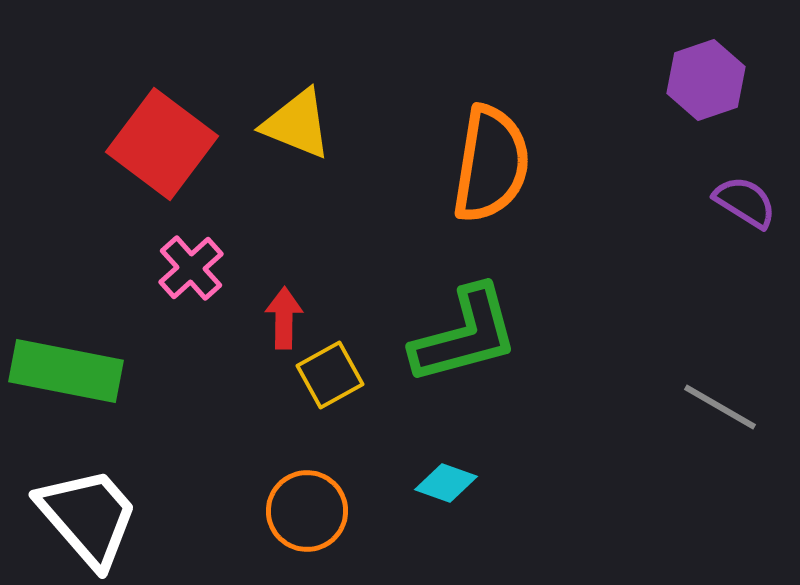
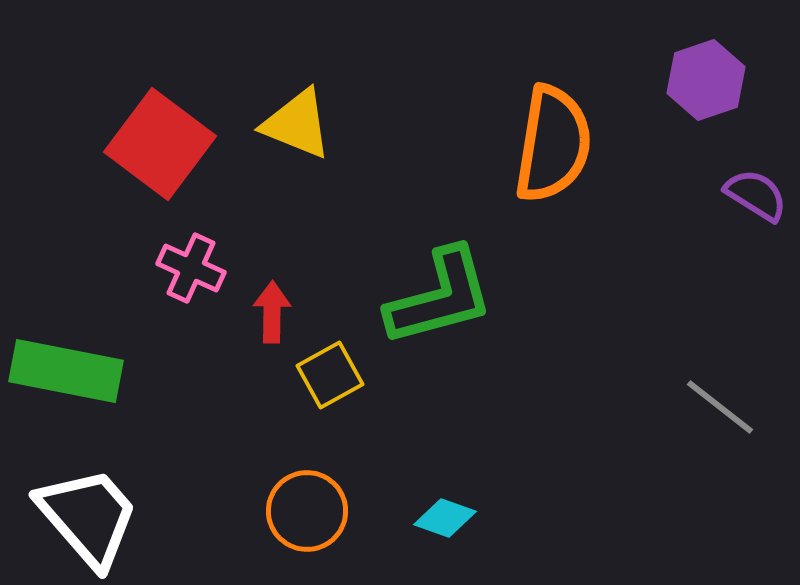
red square: moved 2 px left
orange semicircle: moved 62 px right, 20 px up
purple semicircle: moved 11 px right, 7 px up
pink cross: rotated 24 degrees counterclockwise
red arrow: moved 12 px left, 6 px up
green L-shape: moved 25 px left, 38 px up
gray line: rotated 8 degrees clockwise
cyan diamond: moved 1 px left, 35 px down
